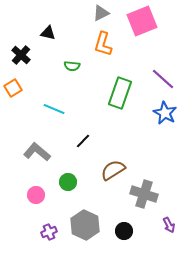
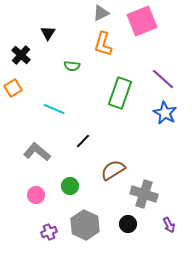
black triangle: rotated 49 degrees clockwise
green circle: moved 2 px right, 4 px down
black circle: moved 4 px right, 7 px up
